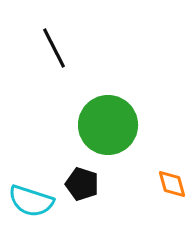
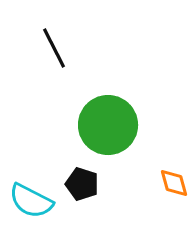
orange diamond: moved 2 px right, 1 px up
cyan semicircle: rotated 9 degrees clockwise
